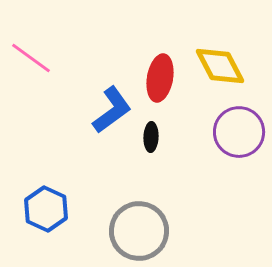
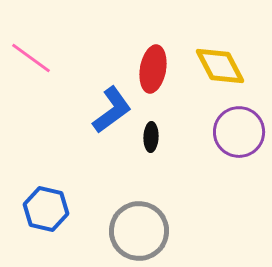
red ellipse: moved 7 px left, 9 px up
blue hexagon: rotated 12 degrees counterclockwise
